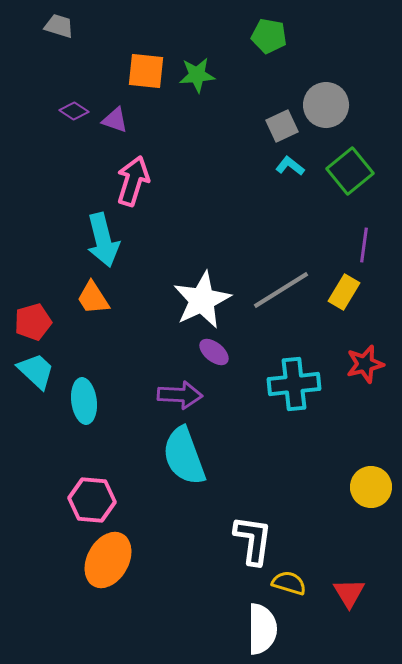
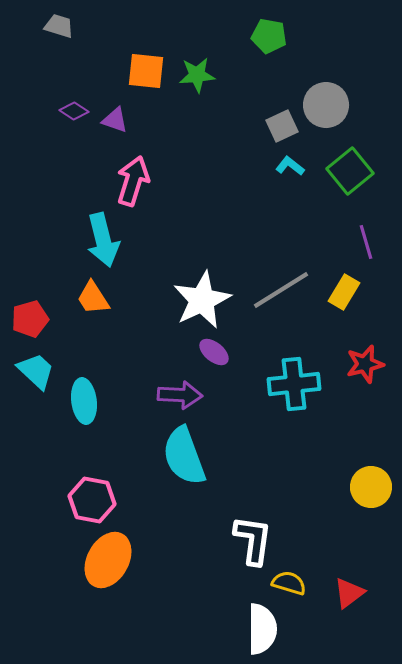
purple line: moved 2 px right, 3 px up; rotated 24 degrees counterclockwise
red pentagon: moved 3 px left, 3 px up
pink hexagon: rotated 6 degrees clockwise
red triangle: rotated 24 degrees clockwise
